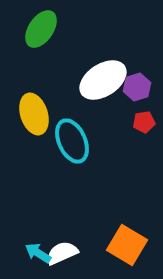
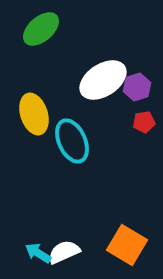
green ellipse: rotated 15 degrees clockwise
white semicircle: moved 2 px right, 1 px up
